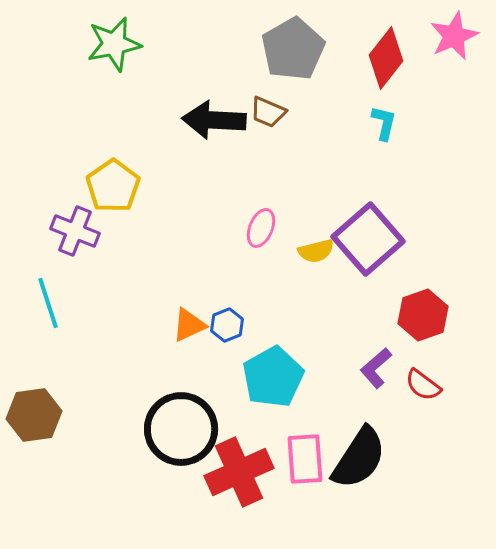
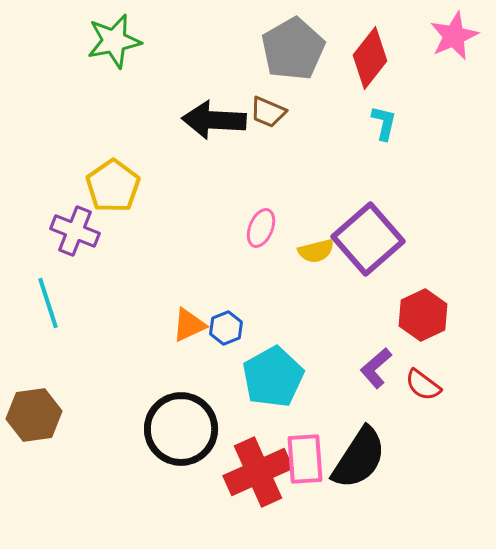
green star: moved 3 px up
red diamond: moved 16 px left
red hexagon: rotated 6 degrees counterclockwise
blue hexagon: moved 1 px left, 3 px down
red cross: moved 19 px right
